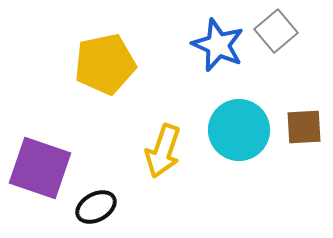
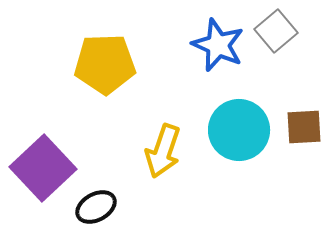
yellow pentagon: rotated 10 degrees clockwise
purple square: moved 3 px right; rotated 28 degrees clockwise
